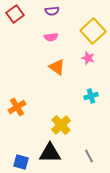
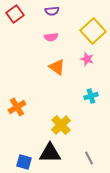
pink star: moved 1 px left, 1 px down
gray line: moved 2 px down
blue square: moved 3 px right
